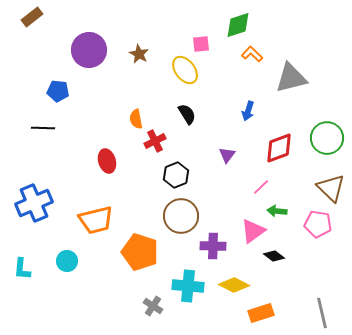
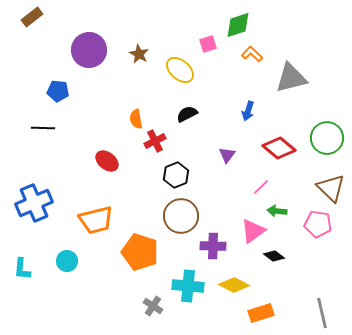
pink square: moved 7 px right; rotated 12 degrees counterclockwise
yellow ellipse: moved 5 px left; rotated 12 degrees counterclockwise
black semicircle: rotated 85 degrees counterclockwise
red diamond: rotated 60 degrees clockwise
red ellipse: rotated 35 degrees counterclockwise
